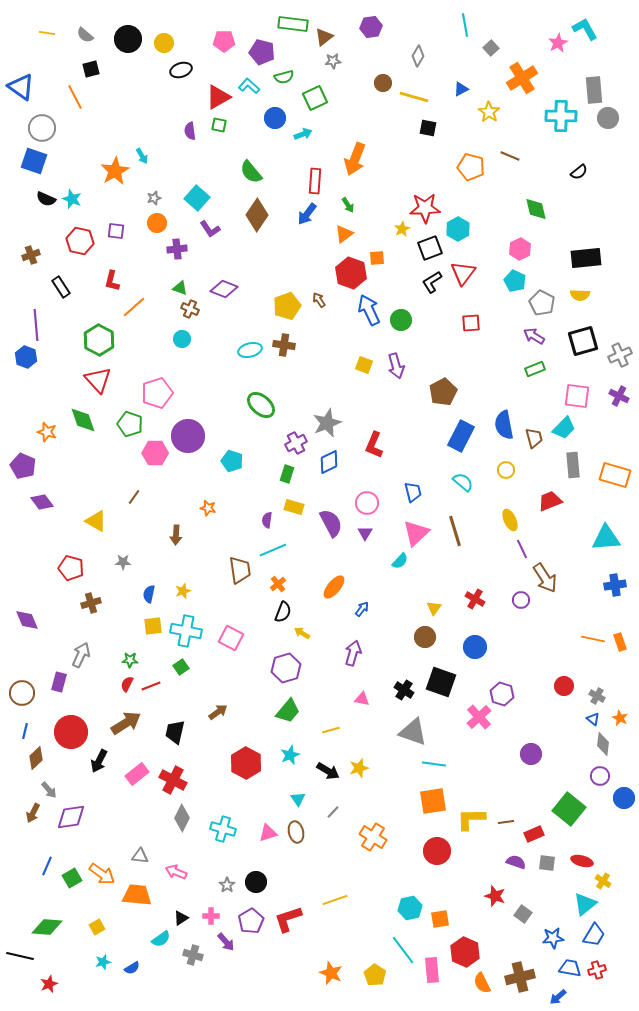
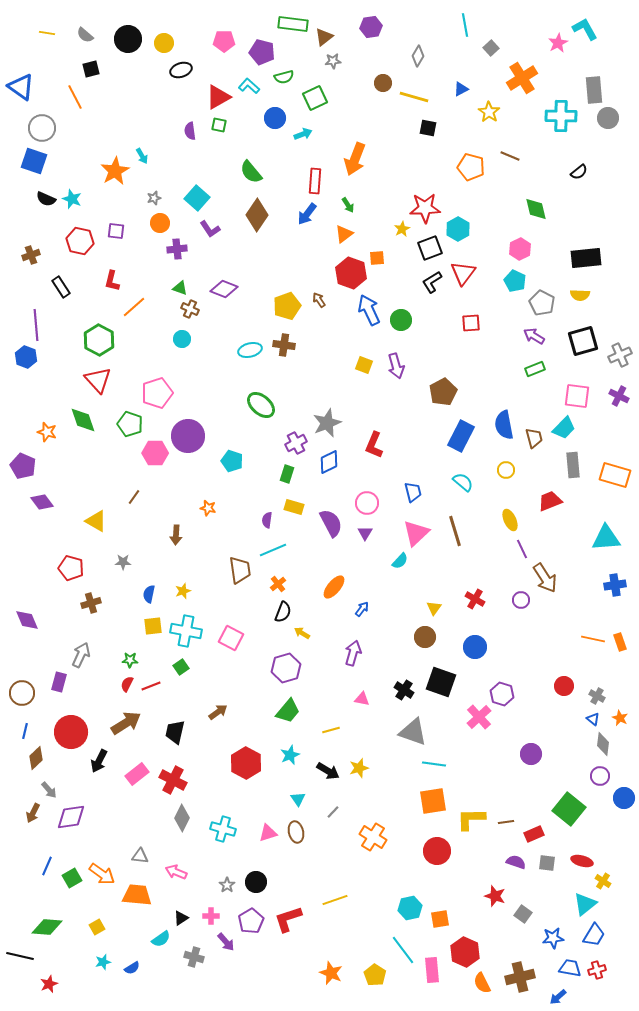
orange circle at (157, 223): moved 3 px right
gray cross at (193, 955): moved 1 px right, 2 px down
